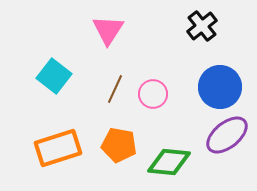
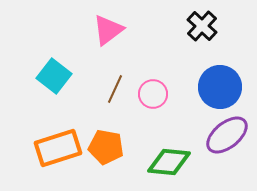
black cross: rotated 8 degrees counterclockwise
pink triangle: rotated 20 degrees clockwise
orange pentagon: moved 13 px left, 2 px down
